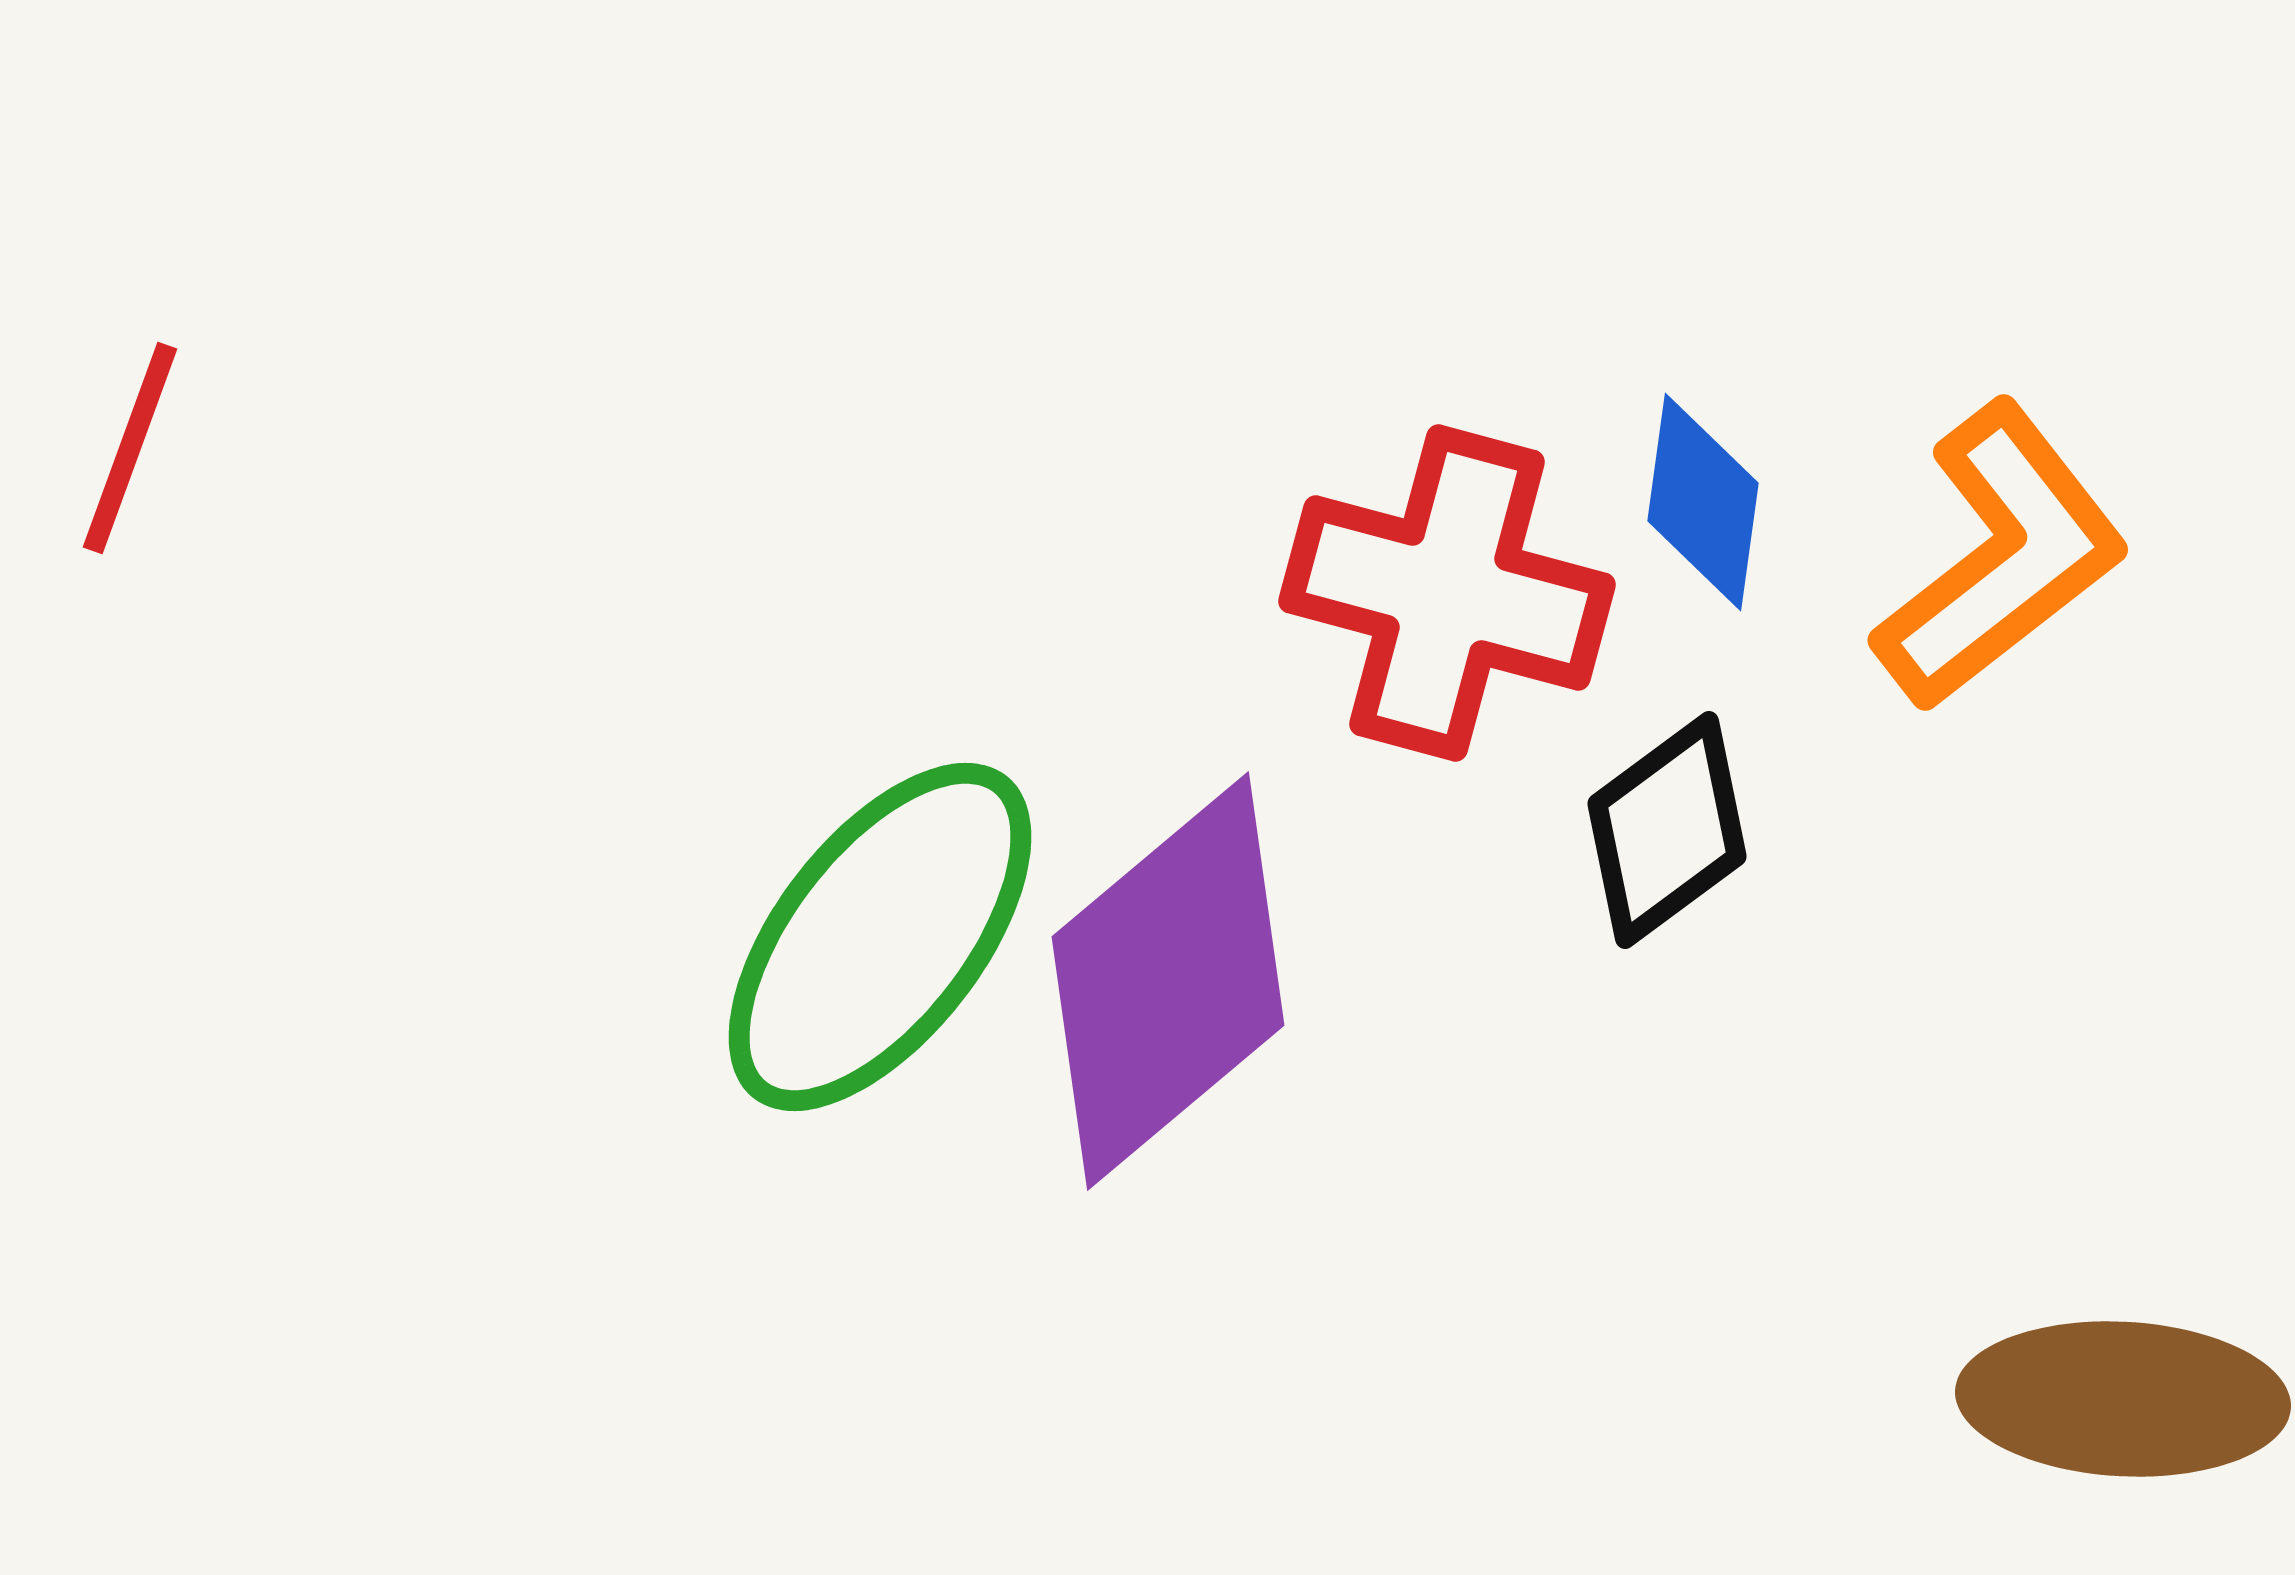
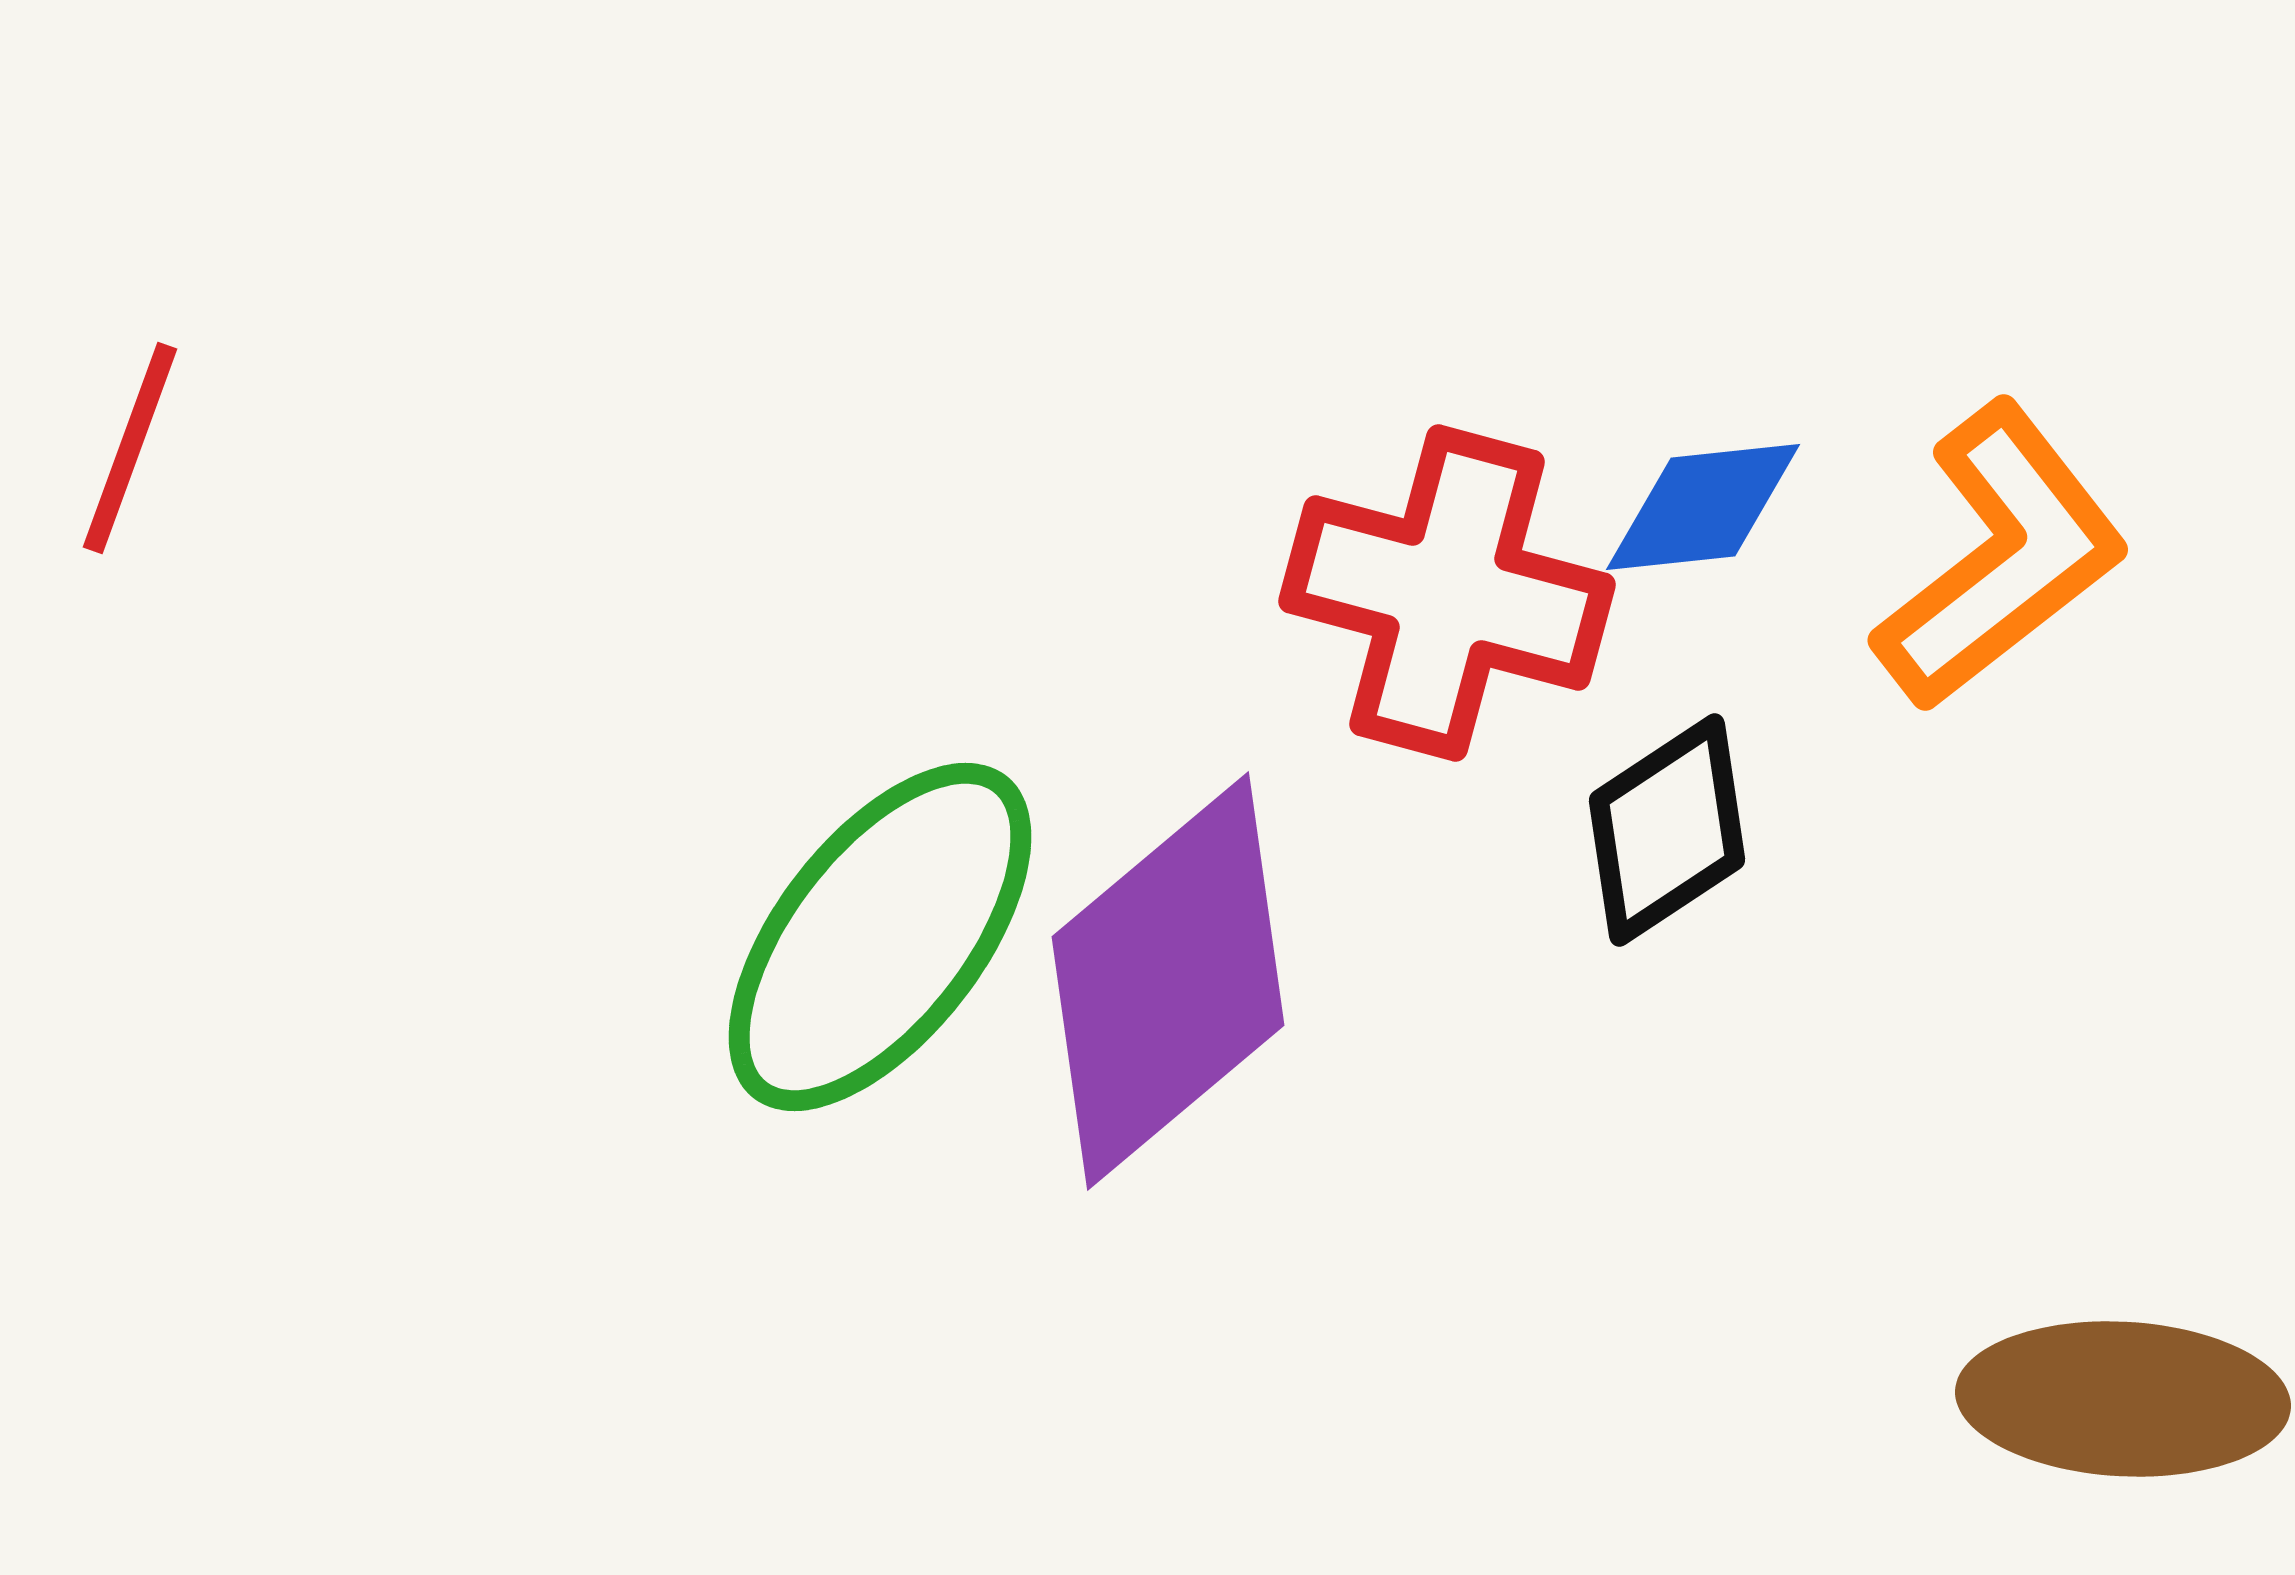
blue diamond: moved 5 px down; rotated 76 degrees clockwise
black diamond: rotated 3 degrees clockwise
